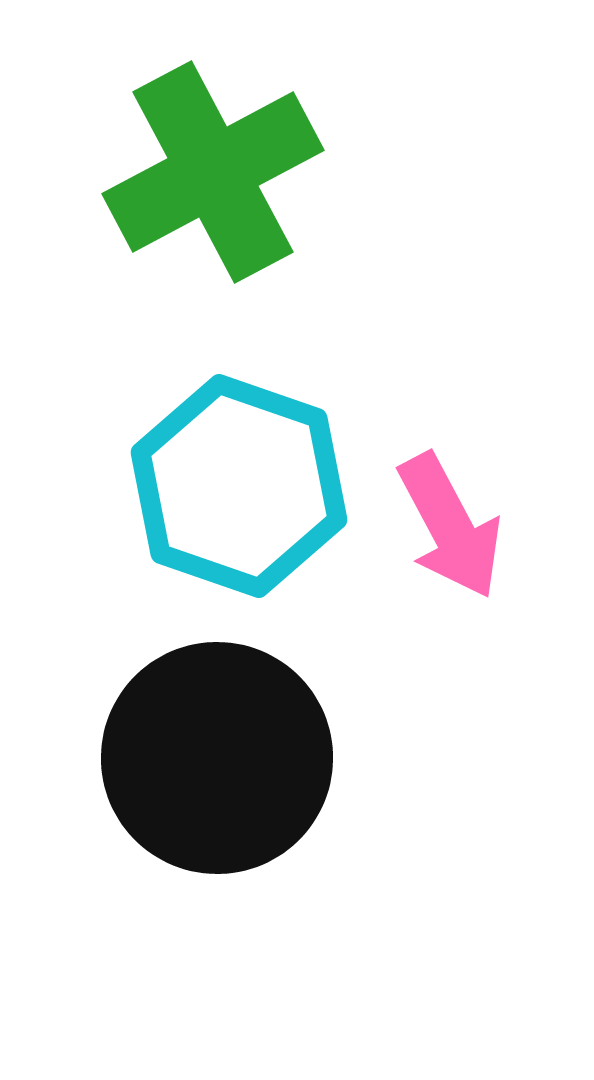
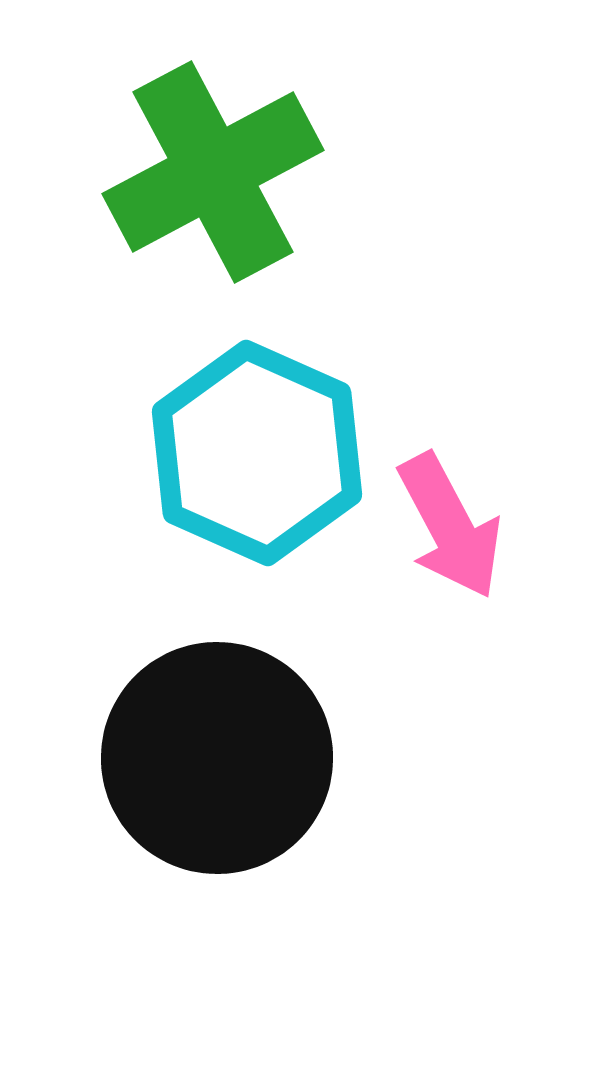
cyan hexagon: moved 18 px right, 33 px up; rotated 5 degrees clockwise
